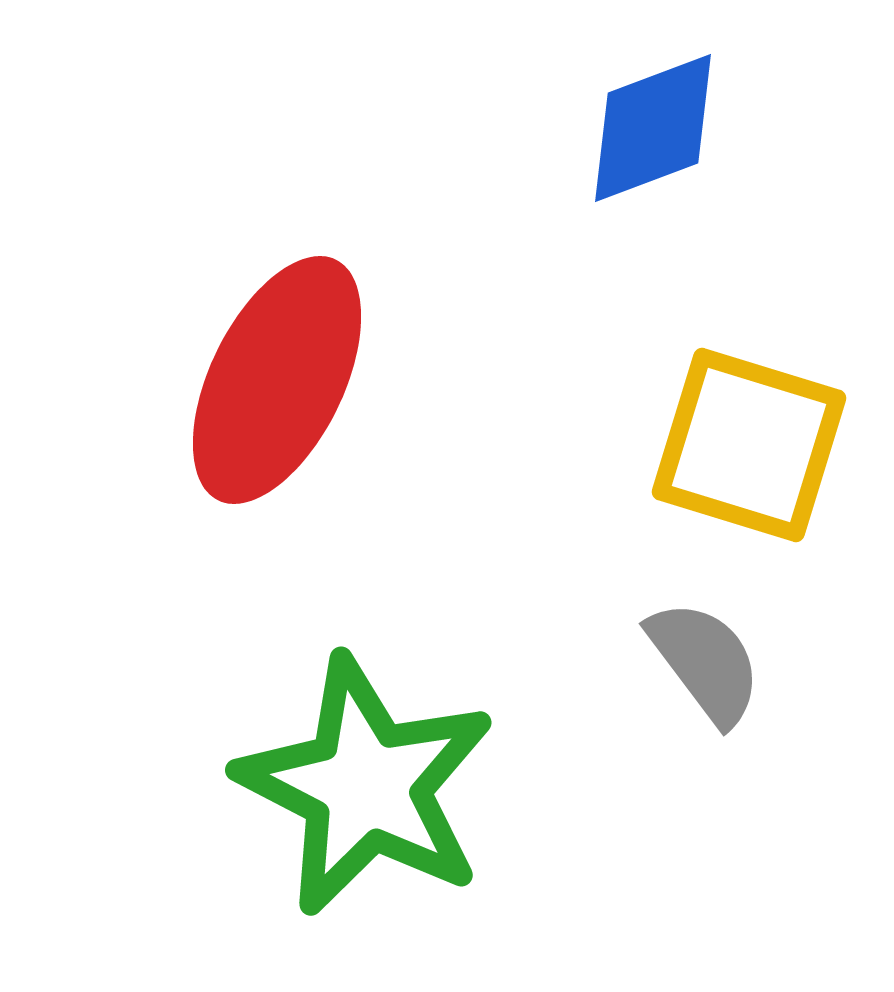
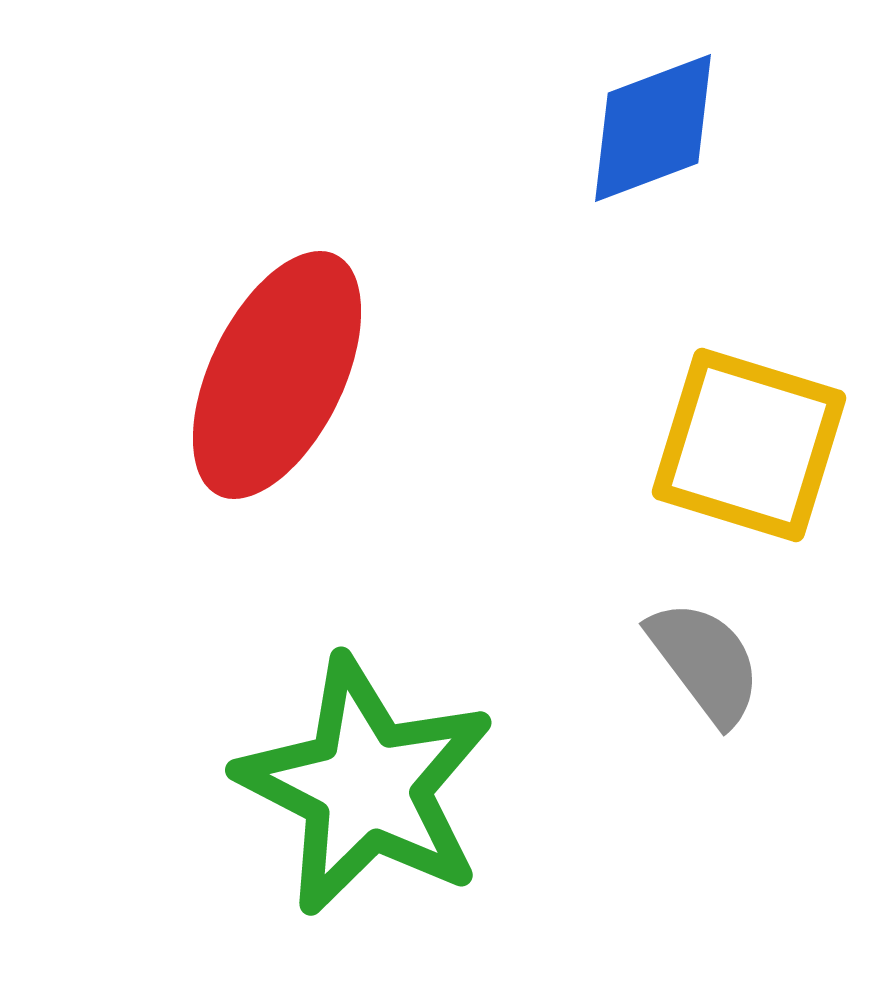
red ellipse: moved 5 px up
